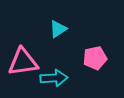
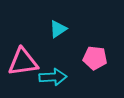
pink pentagon: rotated 20 degrees clockwise
cyan arrow: moved 1 px left, 1 px up
